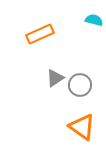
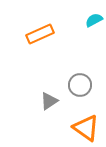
cyan semicircle: rotated 42 degrees counterclockwise
gray triangle: moved 6 px left, 23 px down
orange triangle: moved 4 px right, 1 px down
